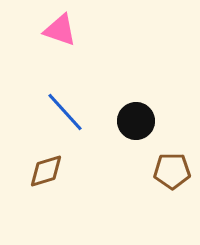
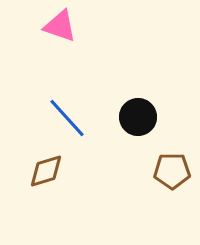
pink triangle: moved 4 px up
blue line: moved 2 px right, 6 px down
black circle: moved 2 px right, 4 px up
